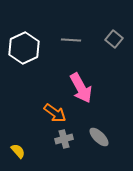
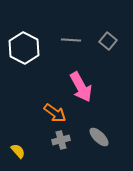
gray square: moved 6 px left, 2 px down
white hexagon: rotated 8 degrees counterclockwise
pink arrow: moved 1 px up
gray cross: moved 3 px left, 1 px down
